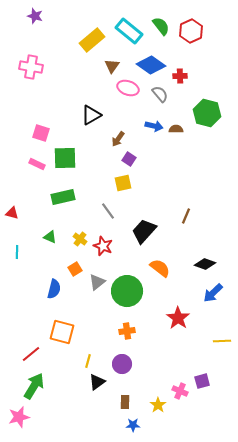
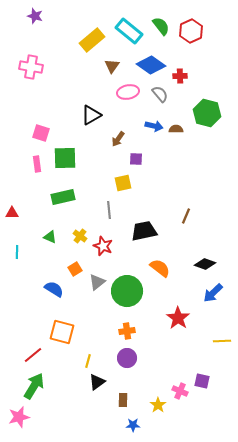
pink ellipse at (128, 88): moved 4 px down; rotated 30 degrees counterclockwise
purple square at (129, 159): moved 7 px right; rotated 32 degrees counterclockwise
pink rectangle at (37, 164): rotated 56 degrees clockwise
gray line at (108, 211): moved 1 px right, 1 px up; rotated 30 degrees clockwise
red triangle at (12, 213): rotated 16 degrees counterclockwise
black trapezoid at (144, 231): rotated 36 degrees clockwise
yellow cross at (80, 239): moved 3 px up
blue semicircle at (54, 289): rotated 72 degrees counterclockwise
red line at (31, 354): moved 2 px right, 1 px down
purple circle at (122, 364): moved 5 px right, 6 px up
purple square at (202, 381): rotated 28 degrees clockwise
brown rectangle at (125, 402): moved 2 px left, 2 px up
